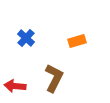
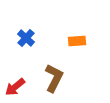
orange rectangle: rotated 12 degrees clockwise
red arrow: moved 1 px down; rotated 45 degrees counterclockwise
